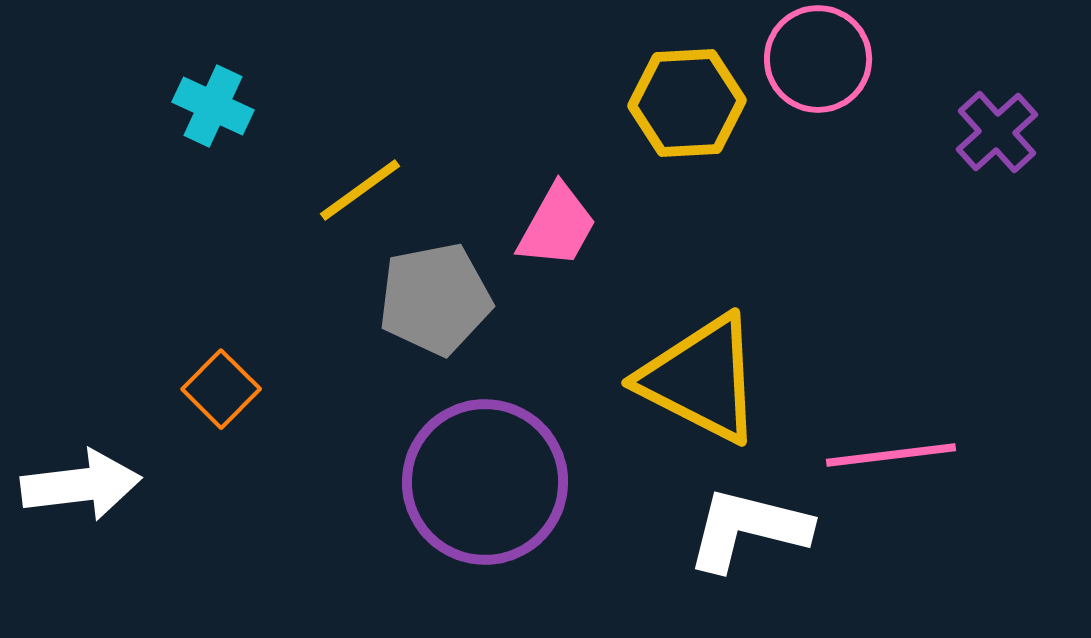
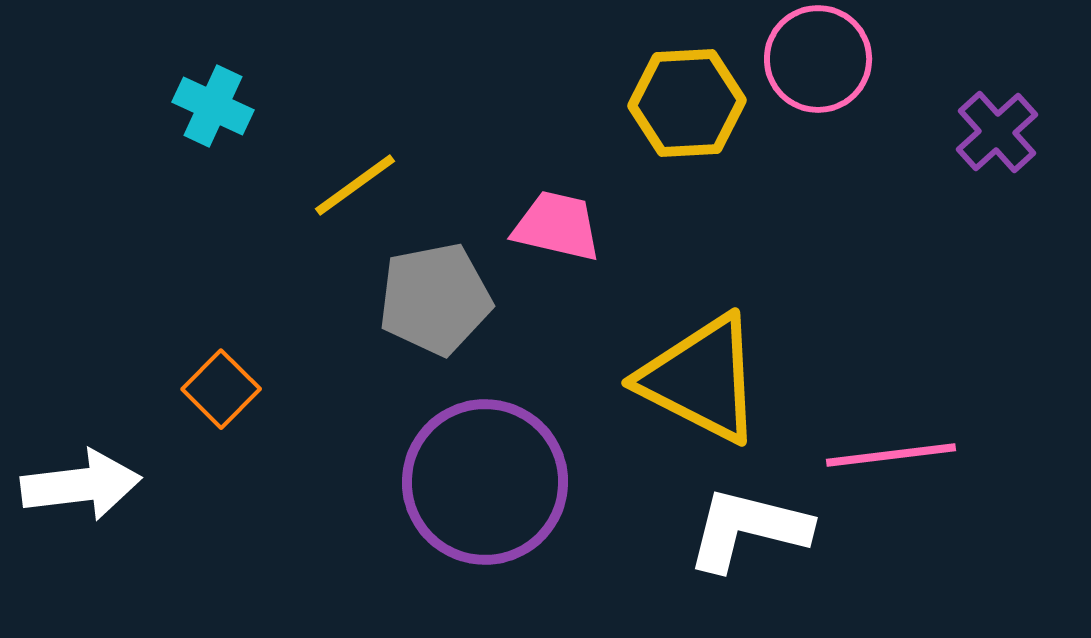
yellow line: moved 5 px left, 5 px up
pink trapezoid: rotated 106 degrees counterclockwise
